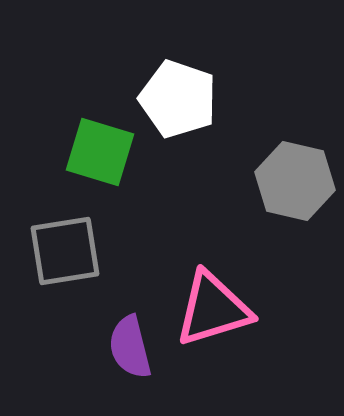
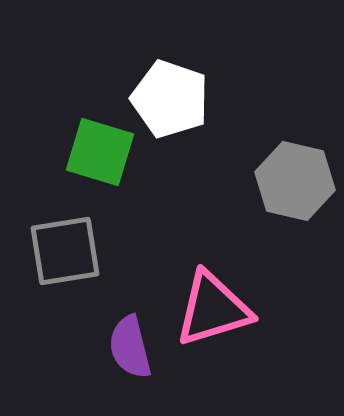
white pentagon: moved 8 px left
